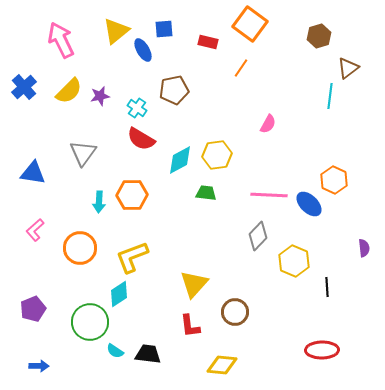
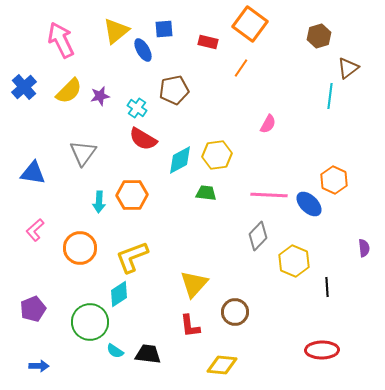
red semicircle at (141, 139): moved 2 px right
